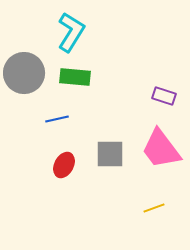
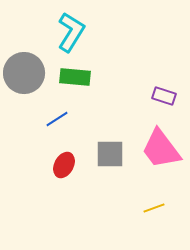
blue line: rotated 20 degrees counterclockwise
